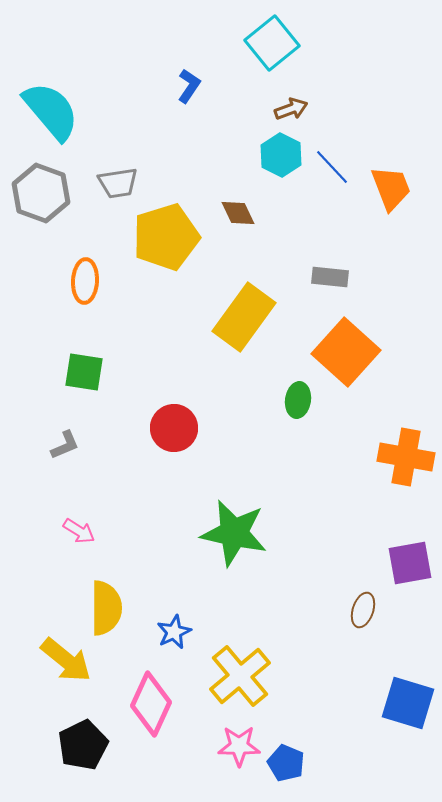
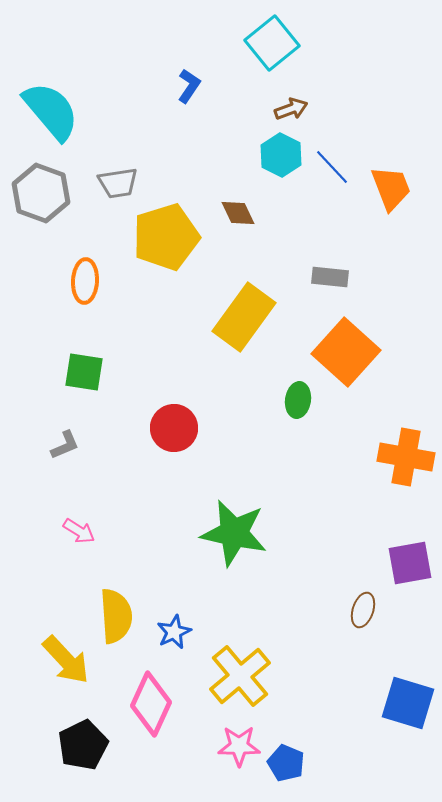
yellow semicircle: moved 10 px right, 8 px down; rotated 4 degrees counterclockwise
yellow arrow: rotated 8 degrees clockwise
